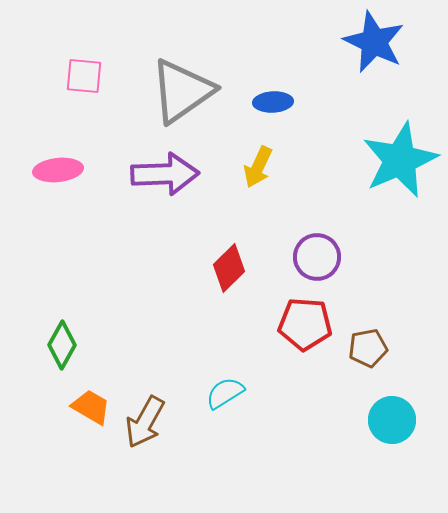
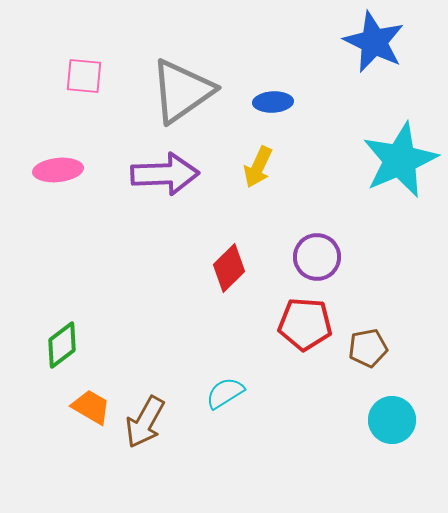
green diamond: rotated 24 degrees clockwise
